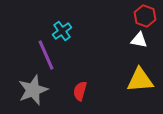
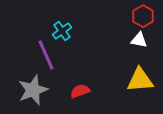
red hexagon: moved 2 px left; rotated 10 degrees clockwise
red semicircle: rotated 54 degrees clockwise
